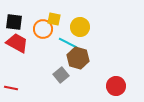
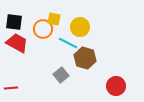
brown hexagon: moved 7 px right
red line: rotated 16 degrees counterclockwise
